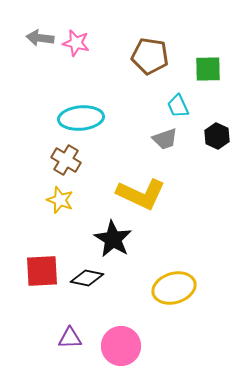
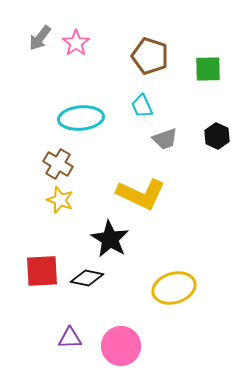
gray arrow: rotated 60 degrees counterclockwise
pink star: rotated 24 degrees clockwise
brown pentagon: rotated 9 degrees clockwise
cyan trapezoid: moved 36 px left
brown cross: moved 8 px left, 4 px down
black star: moved 3 px left
